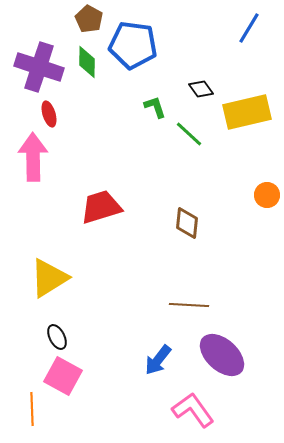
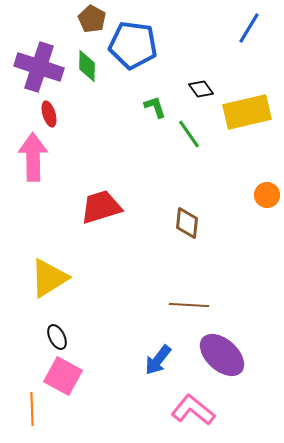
brown pentagon: moved 3 px right
green diamond: moved 4 px down
green line: rotated 12 degrees clockwise
pink L-shape: rotated 15 degrees counterclockwise
